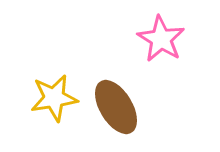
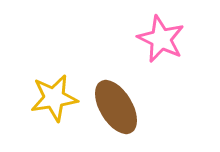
pink star: rotated 6 degrees counterclockwise
